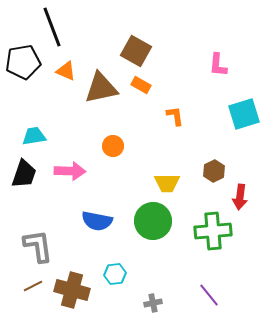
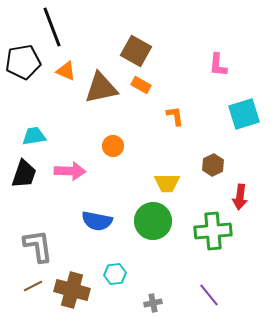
brown hexagon: moved 1 px left, 6 px up
